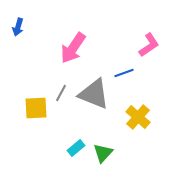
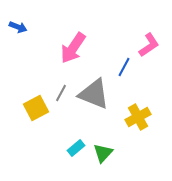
blue arrow: rotated 84 degrees counterclockwise
blue line: moved 6 px up; rotated 42 degrees counterclockwise
yellow square: rotated 25 degrees counterclockwise
yellow cross: rotated 20 degrees clockwise
